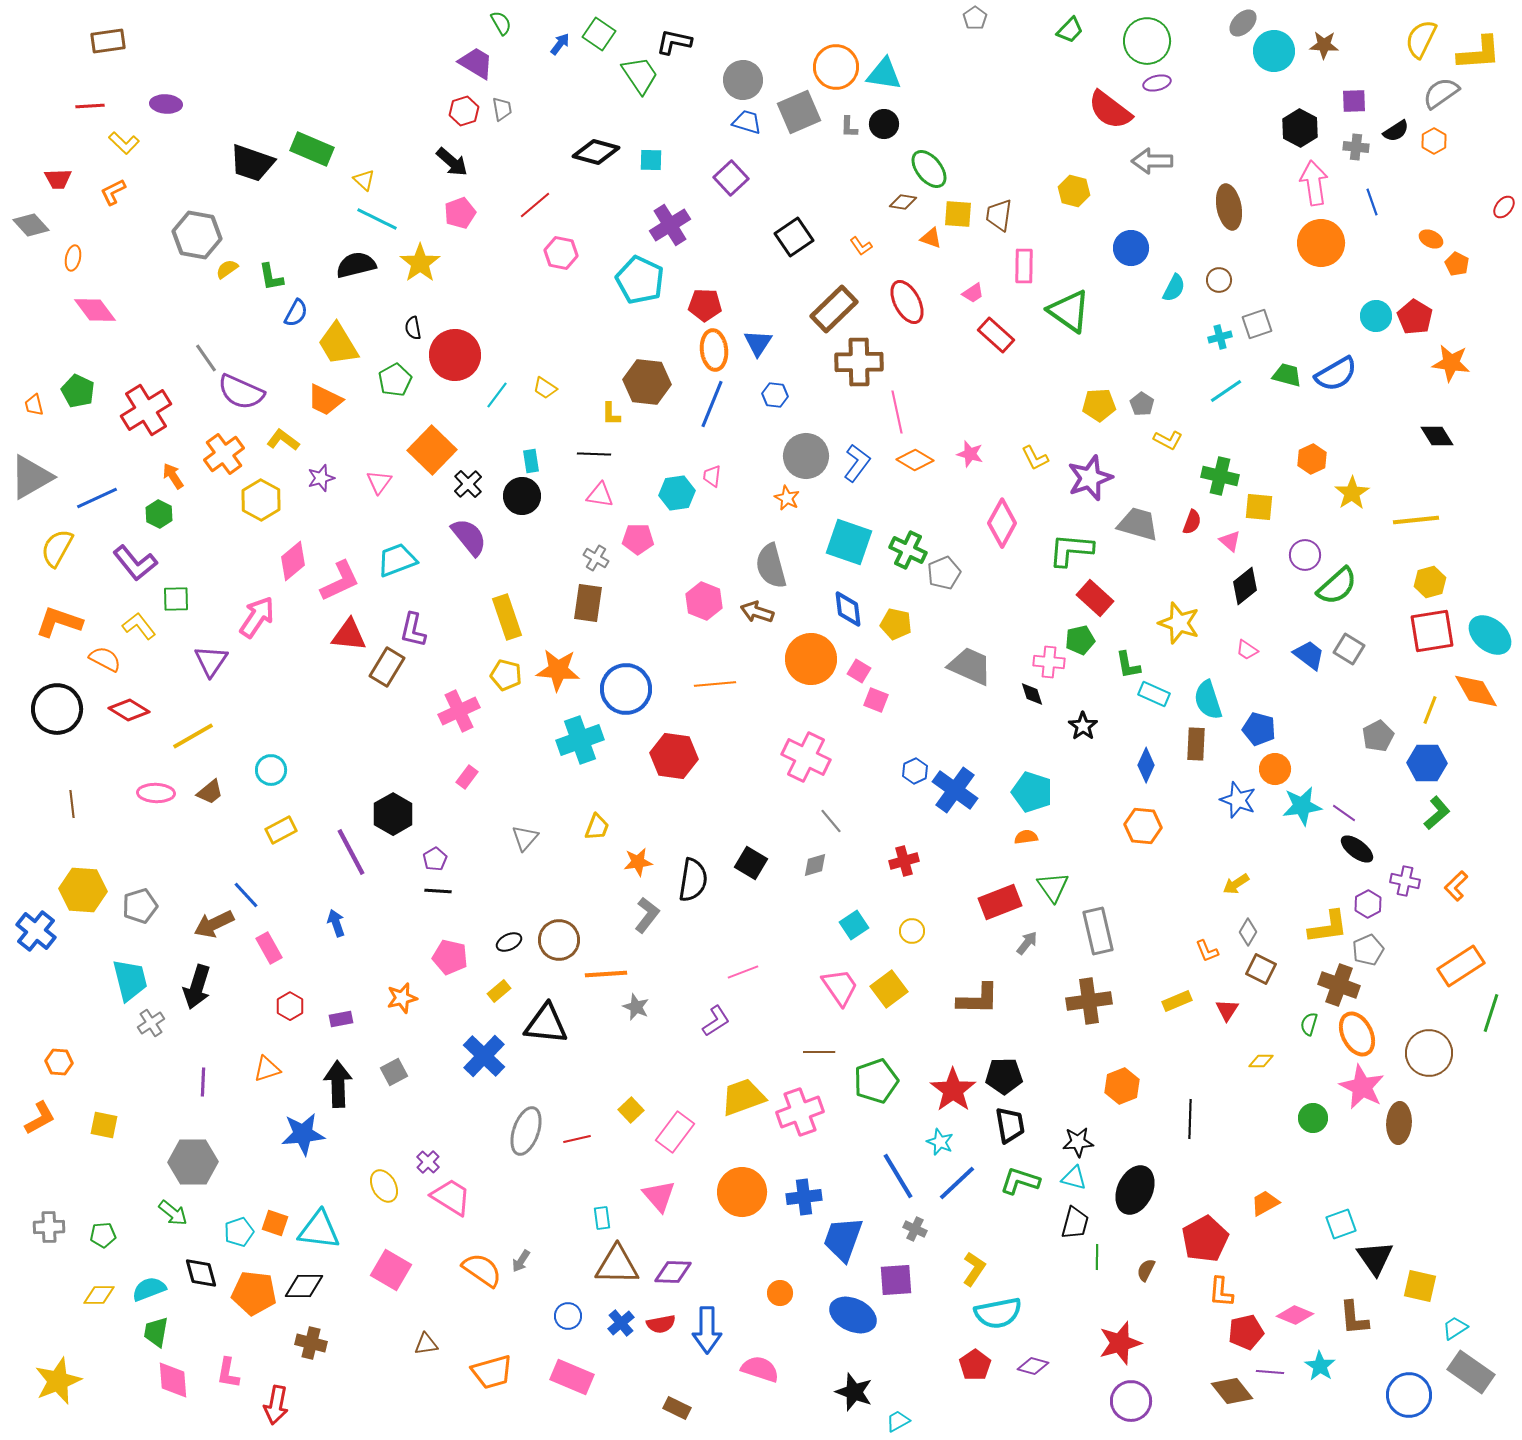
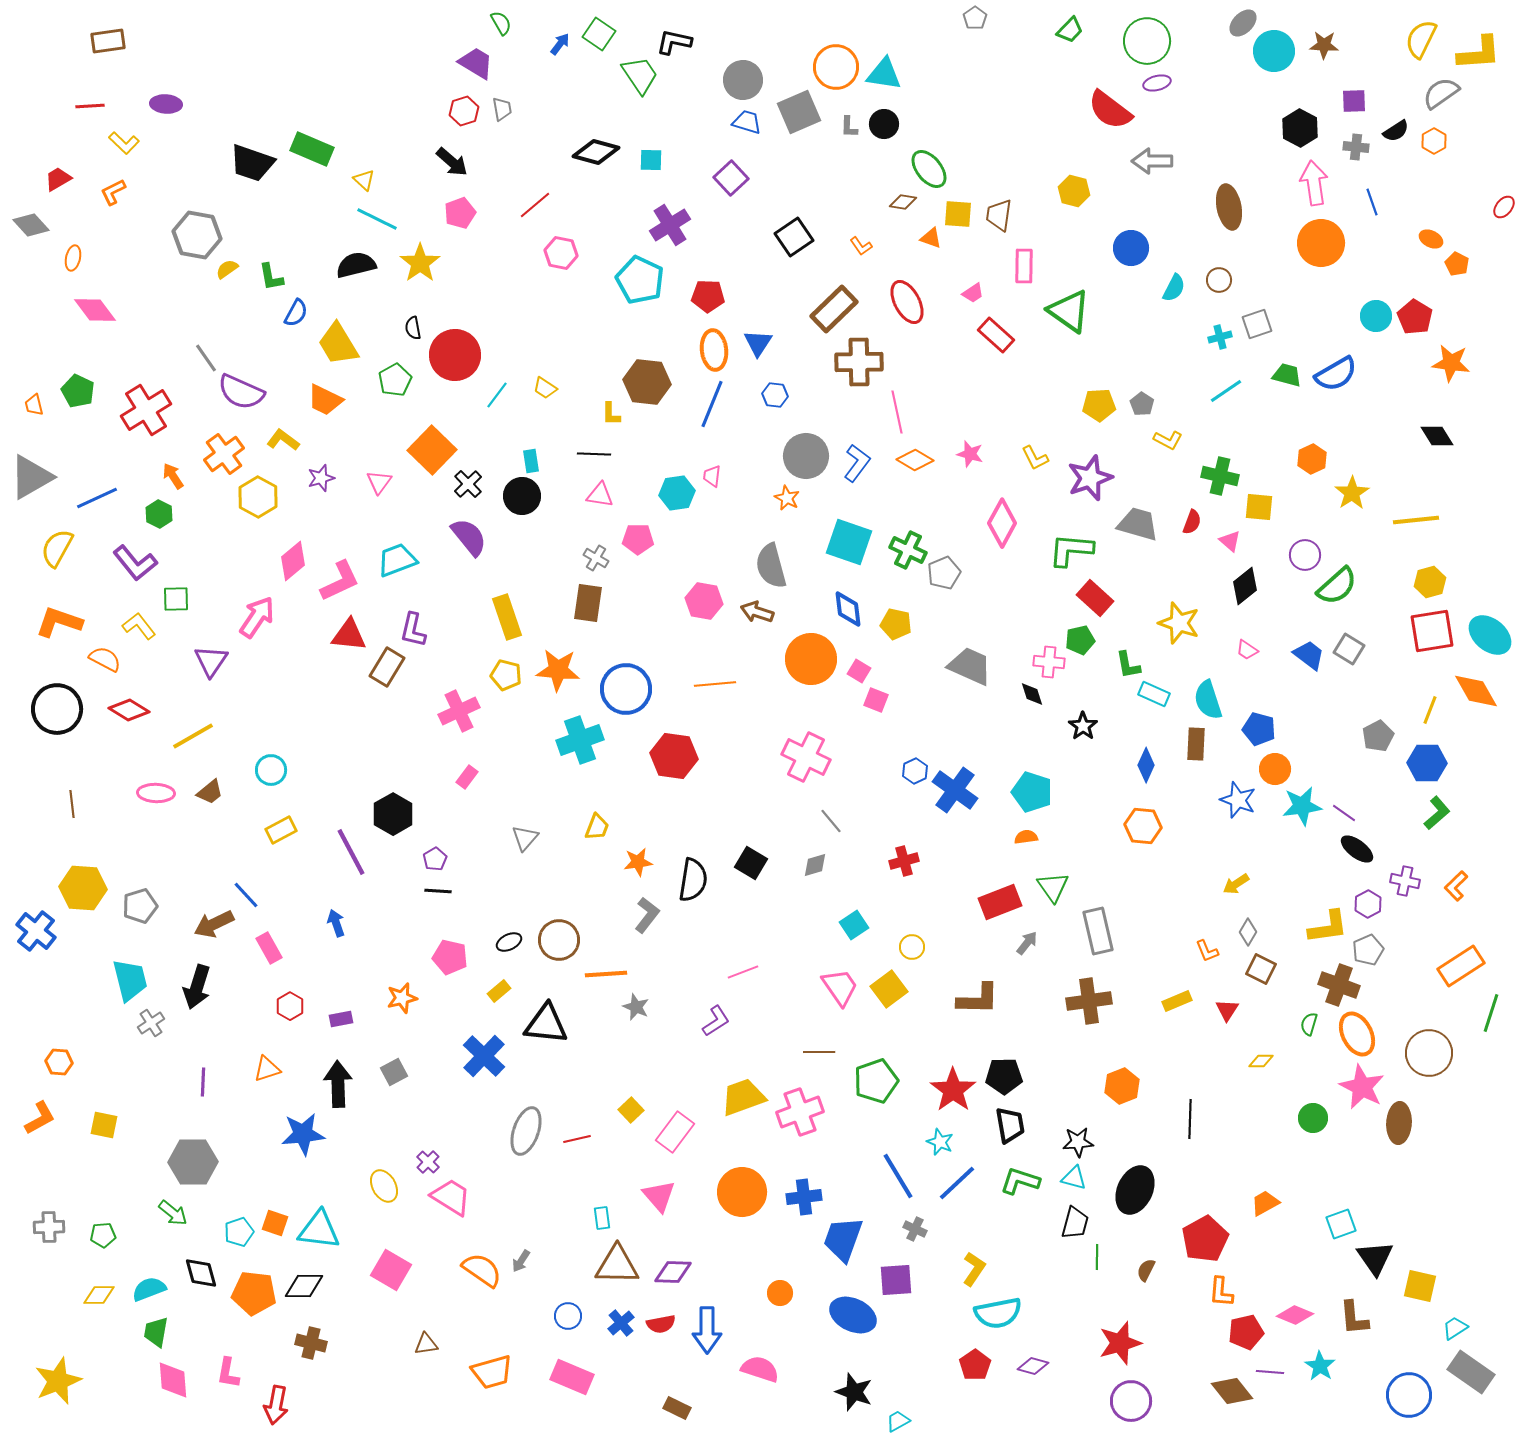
red trapezoid at (58, 179): rotated 152 degrees clockwise
red pentagon at (705, 305): moved 3 px right, 9 px up
yellow hexagon at (261, 500): moved 3 px left, 3 px up
pink hexagon at (704, 601): rotated 12 degrees counterclockwise
yellow hexagon at (83, 890): moved 2 px up
yellow circle at (912, 931): moved 16 px down
